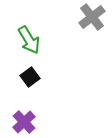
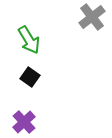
black square: rotated 18 degrees counterclockwise
